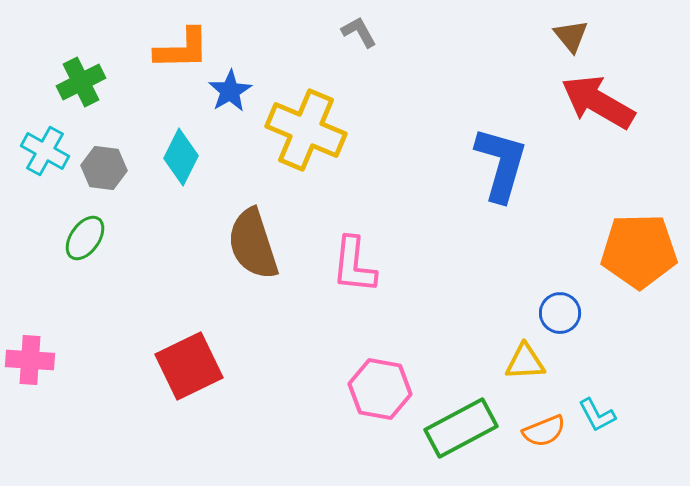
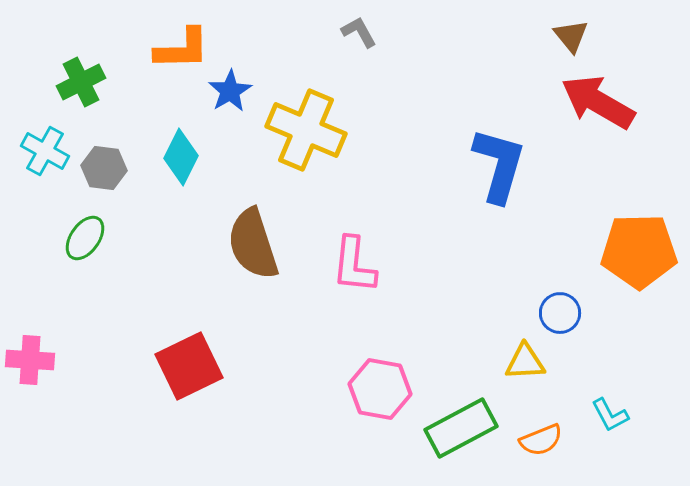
blue L-shape: moved 2 px left, 1 px down
cyan L-shape: moved 13 px right
orange semicircle: moved 3 px left, 9 px down
